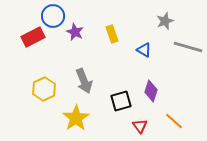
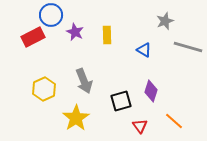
blue circle: moved 2 px left, 1 px up
yellow rectangle: moved 5 px left, 1 px down; rotated 18 degrees clockwise
